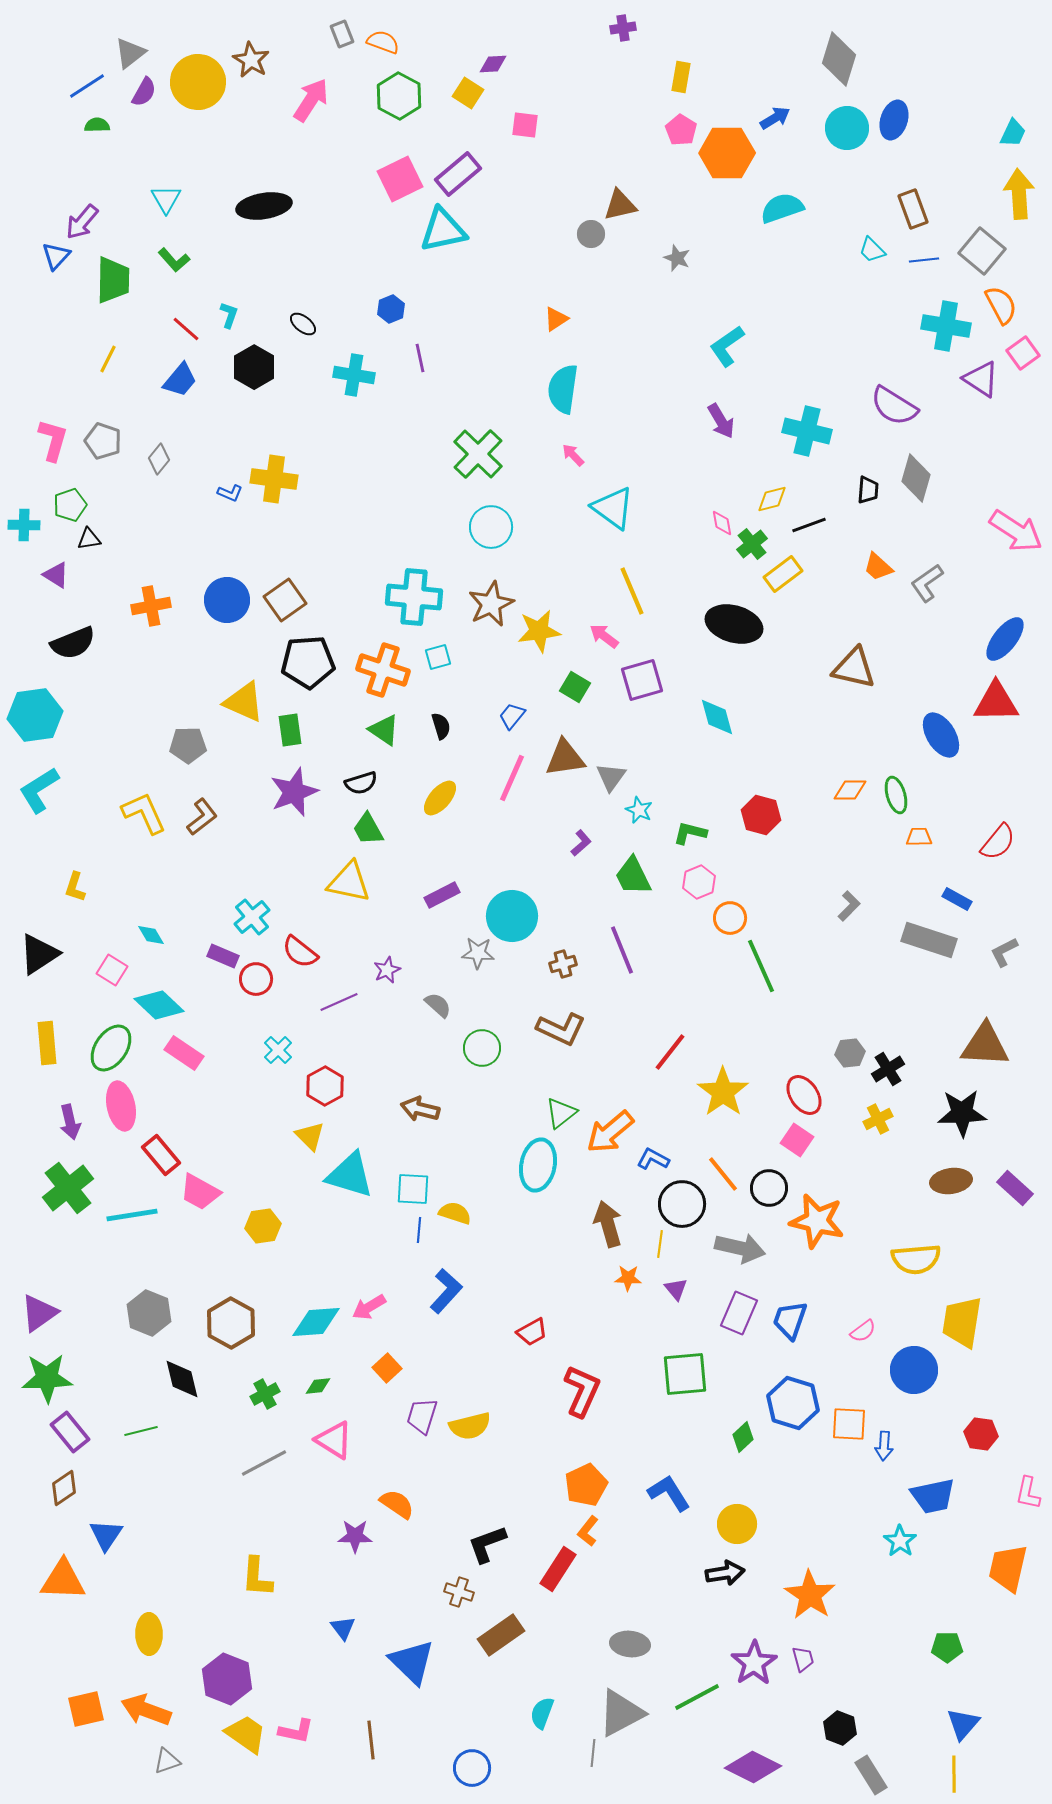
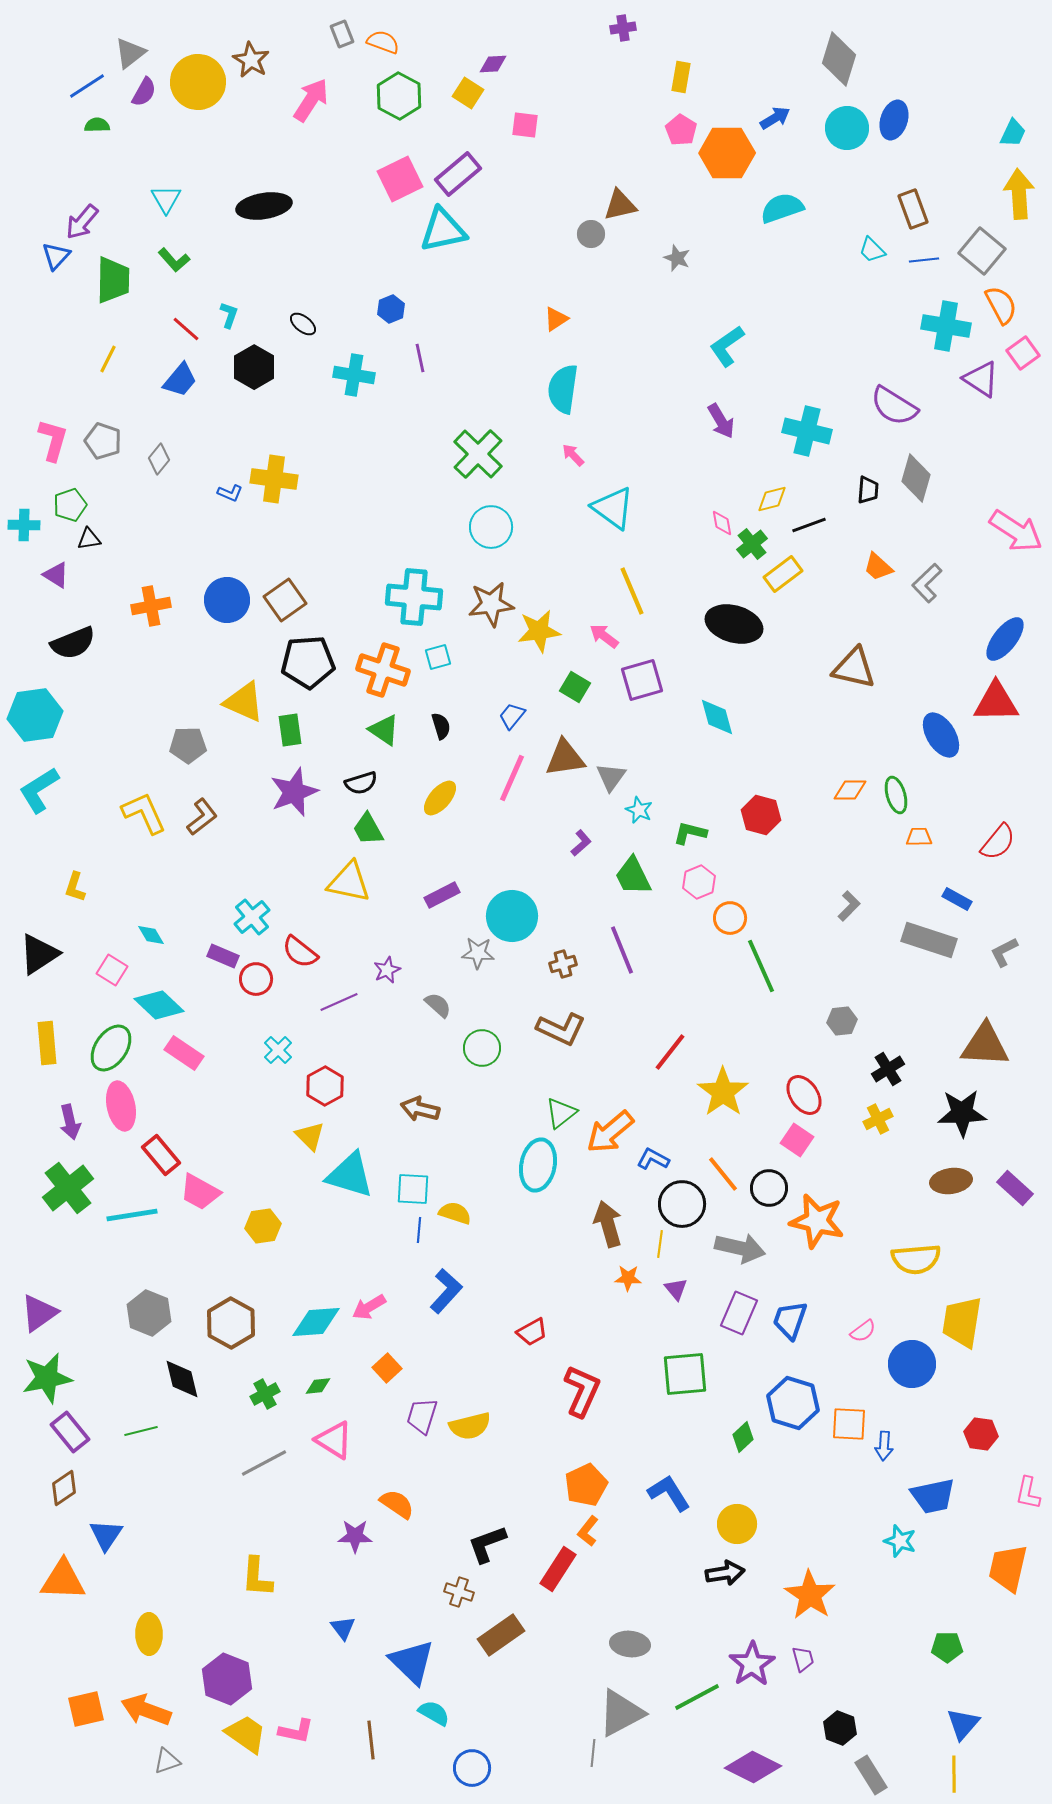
gray L-shape at (927, 583): rotated 9 degrees counterclockwise
brown star at (491, 604): rotated 18 degrees clockwise
gray hexagon at (850, 1053): moved 8 px left, 32 px up
blue circle at (914, 1370): moved 2 px left, 6 px up
green star at (47, 1378): rotated 9 degrees counterclockwise
cyan star at (900, 1541): rotated 16 degrees counterclockwise
purple star at (754, 1663): moved 2 px left, 1 px down
cyan semicircle at (542, 1713): moved 108 px left; rotated 100 degrees clockwise
